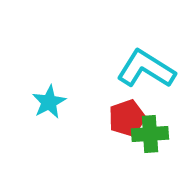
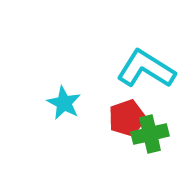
cyan star: moved 15 px right, 1 px down; rotated 16 degrees counterclockwise
green cross: rotated 9 degrees counterclockwise
